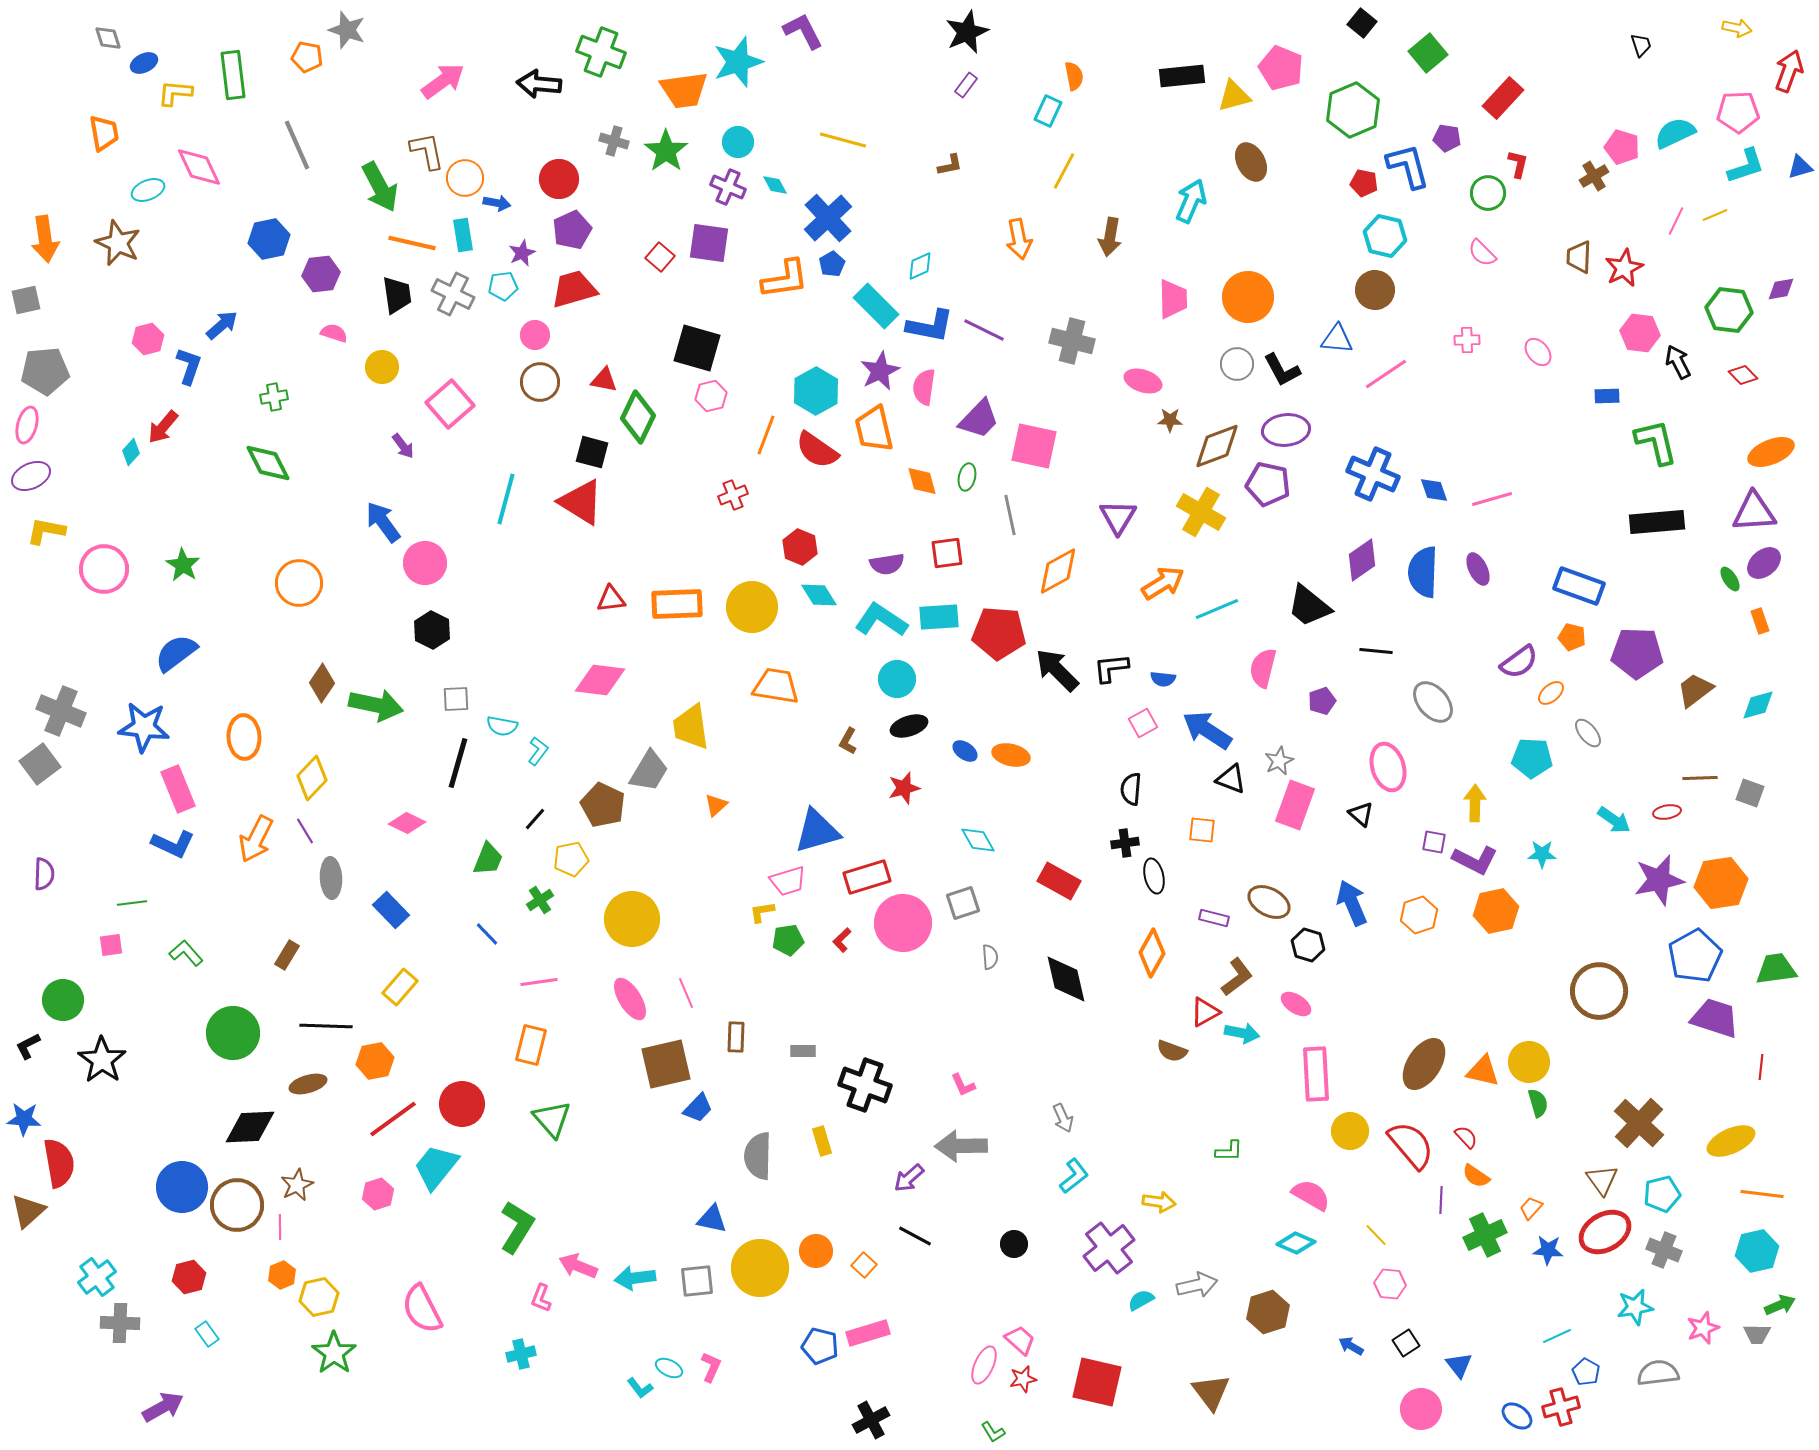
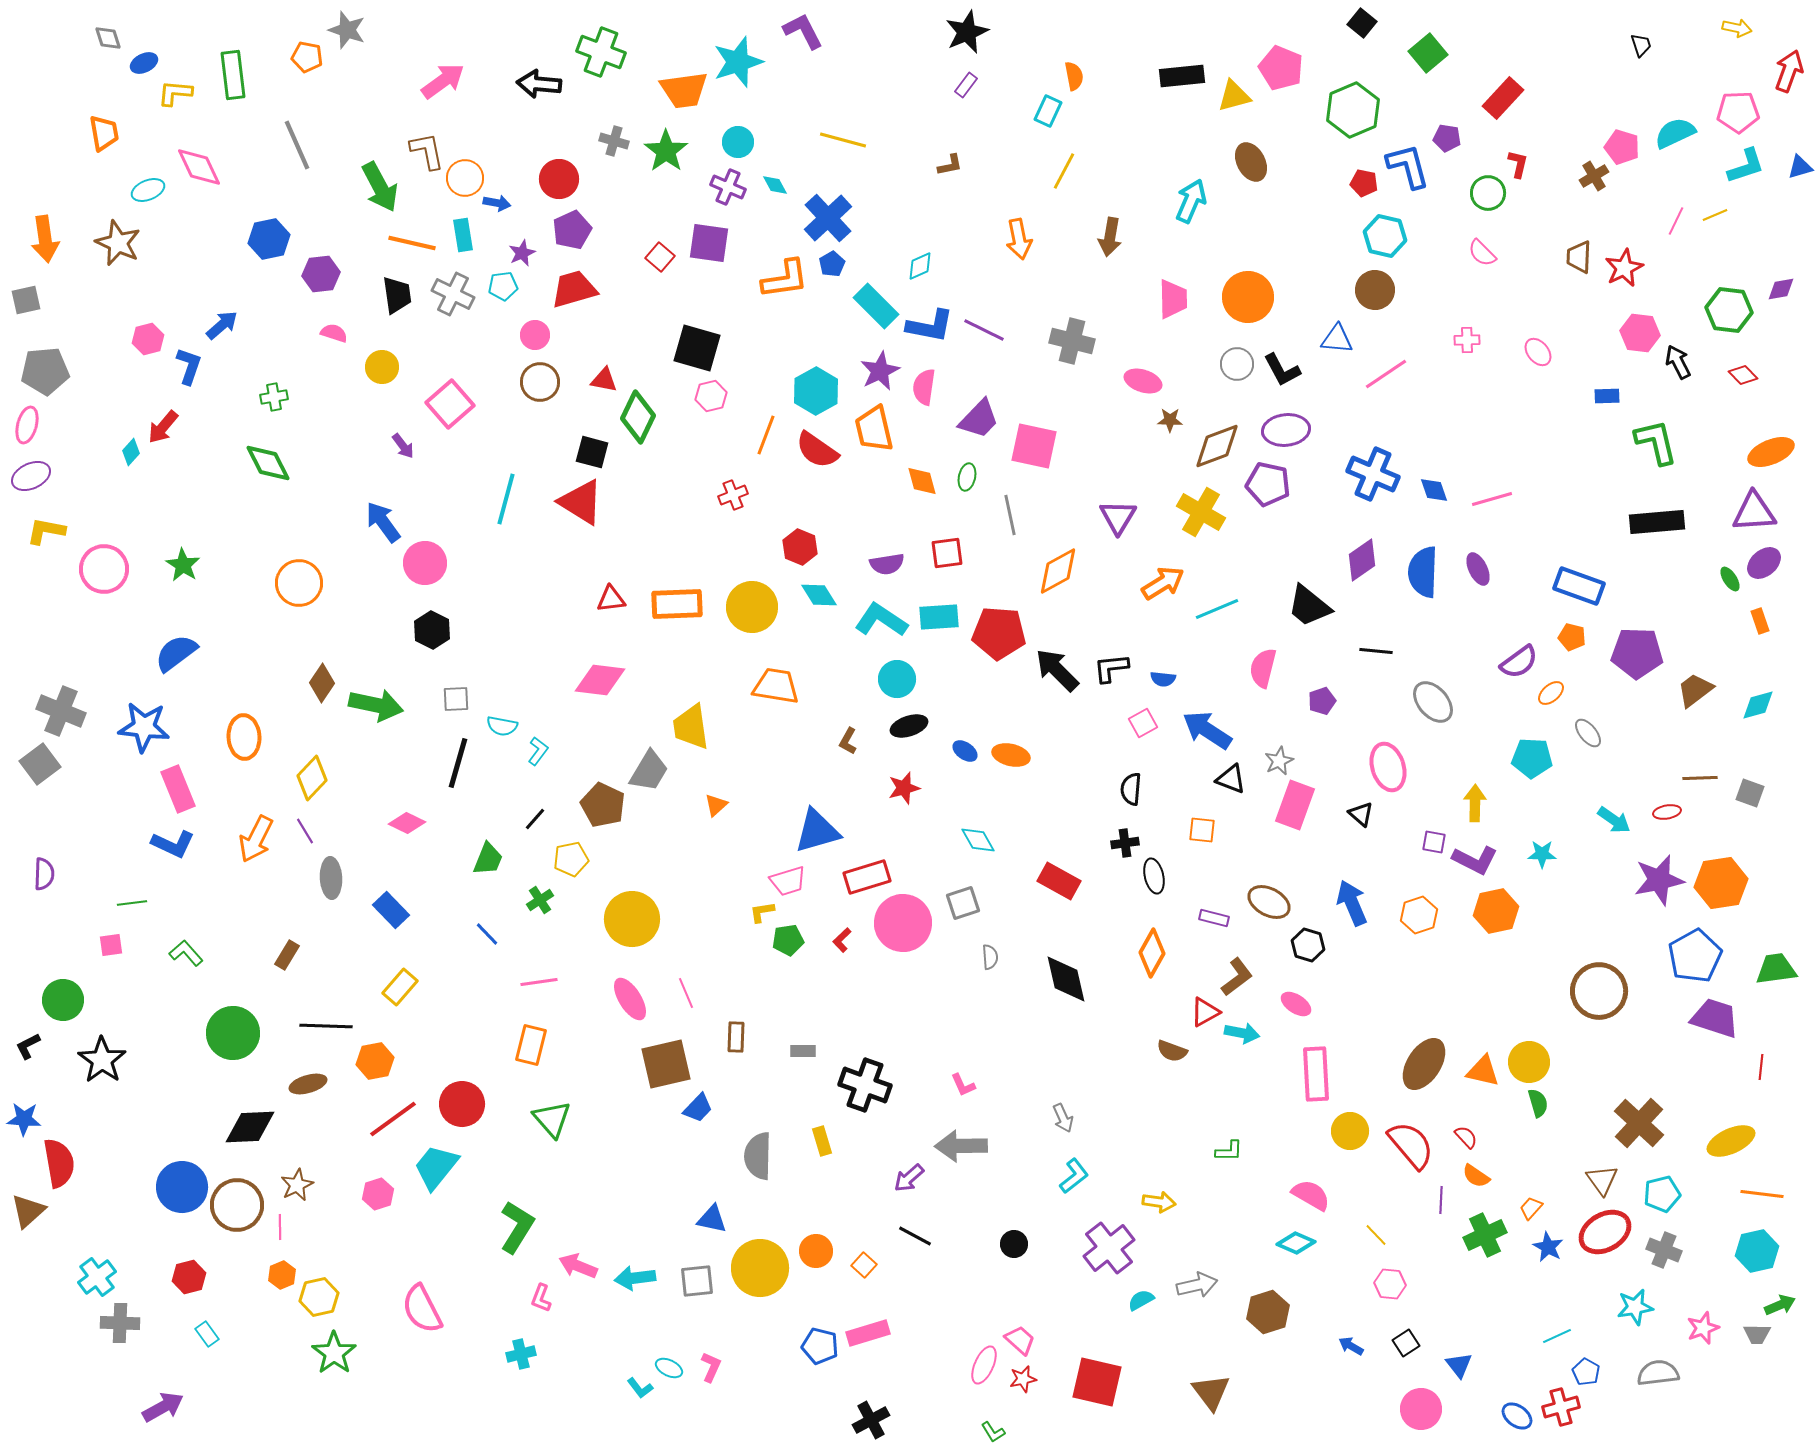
blue star at (1548, 1250): moved 3 px up; rotated 24 degrees clockwise
